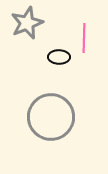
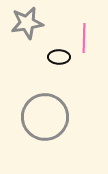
gray star: rotated 12 degrees clockwise
gray circle: moved 6 px left
